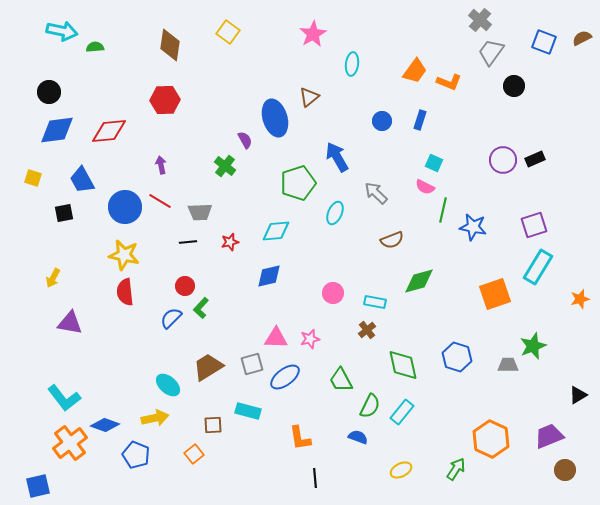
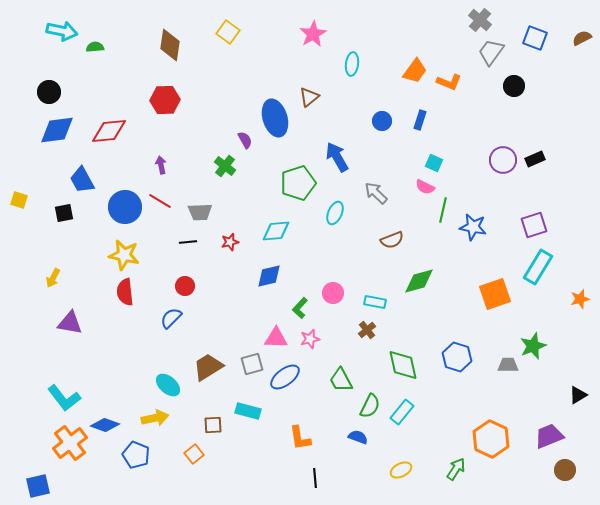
blue square at (544, 42): moved 9 px left, 4 px up
yellow square at (33, 178): moved 14 px left, 22 px down
green L-shape at (201, 308): moved 99 px right
